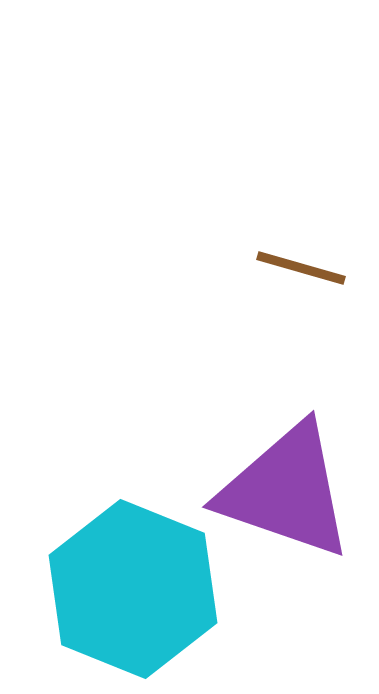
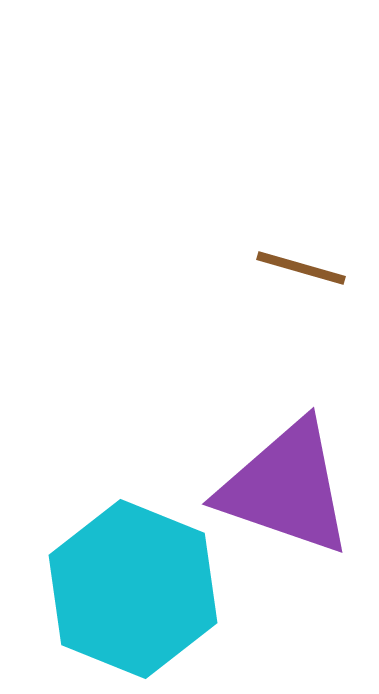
purple triangle: moved 3 px up
